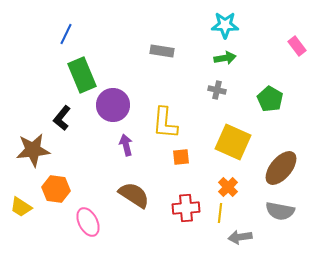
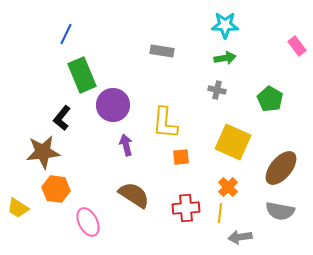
brown star: moved 10 px right, 2 px down
yellow trapezoid: moved 3 px left, 1 px down
